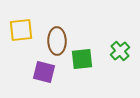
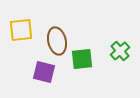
brown ellipse: rotated 12 degrees counterclockwise
